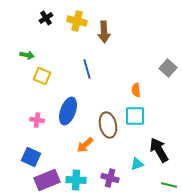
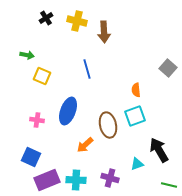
cyan square: rotated 20 degrees counterclockwise
